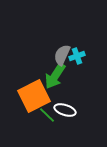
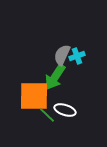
green arrow: moved 1 px down
orange square: rotated 28 degrees clockwise
